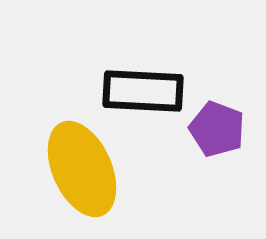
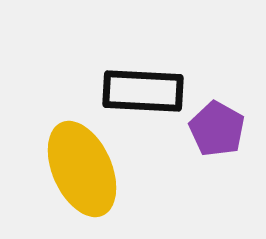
purple pentagon: rotated 8 degrees clockwise
